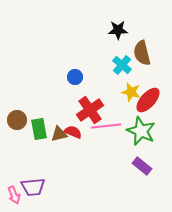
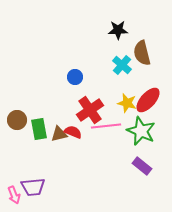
yellow star: moved 4 px left, 11 px down
